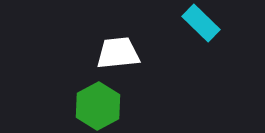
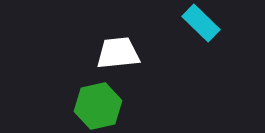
green hexagon: rotated 15 degrees clockwise
